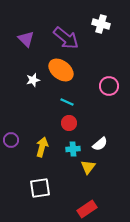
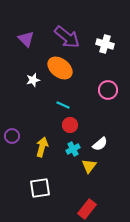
white cross: moved 4 px right, 20 px down
purple arrow: moved 1 px right, 1 px up
orange ellipse: moved 1 px left, 2 px up
pink circle: moved 1 px left, 4 px down
cyan line: moved 4 px left, 3 px down
red circle: moved 1 px right, 2 px down
purple circle: moved 1 px right, 4 px up
cyan cross: rotated 24 degrees counterclockwise
yellow triangle: moved 1 px right, 1 px up
red rectangle: rotated 18 degrees counterclockwise
